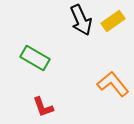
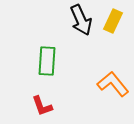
yellow rectangle: rotated 30 degrees counterclockwise
green rectangle: moved 12 px right, 3 px down; rotated 64 degrees clockwise
red L-shape: moved 1 px left, 1 px up
